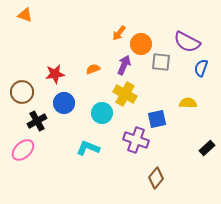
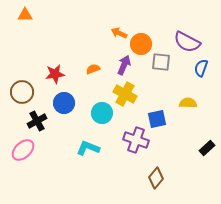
orange triangle: rotated 21 degrees counterclockwise
orange arrow: rotated 77 degrees clockwise
